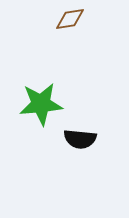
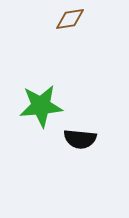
green star: moved 2 px down
